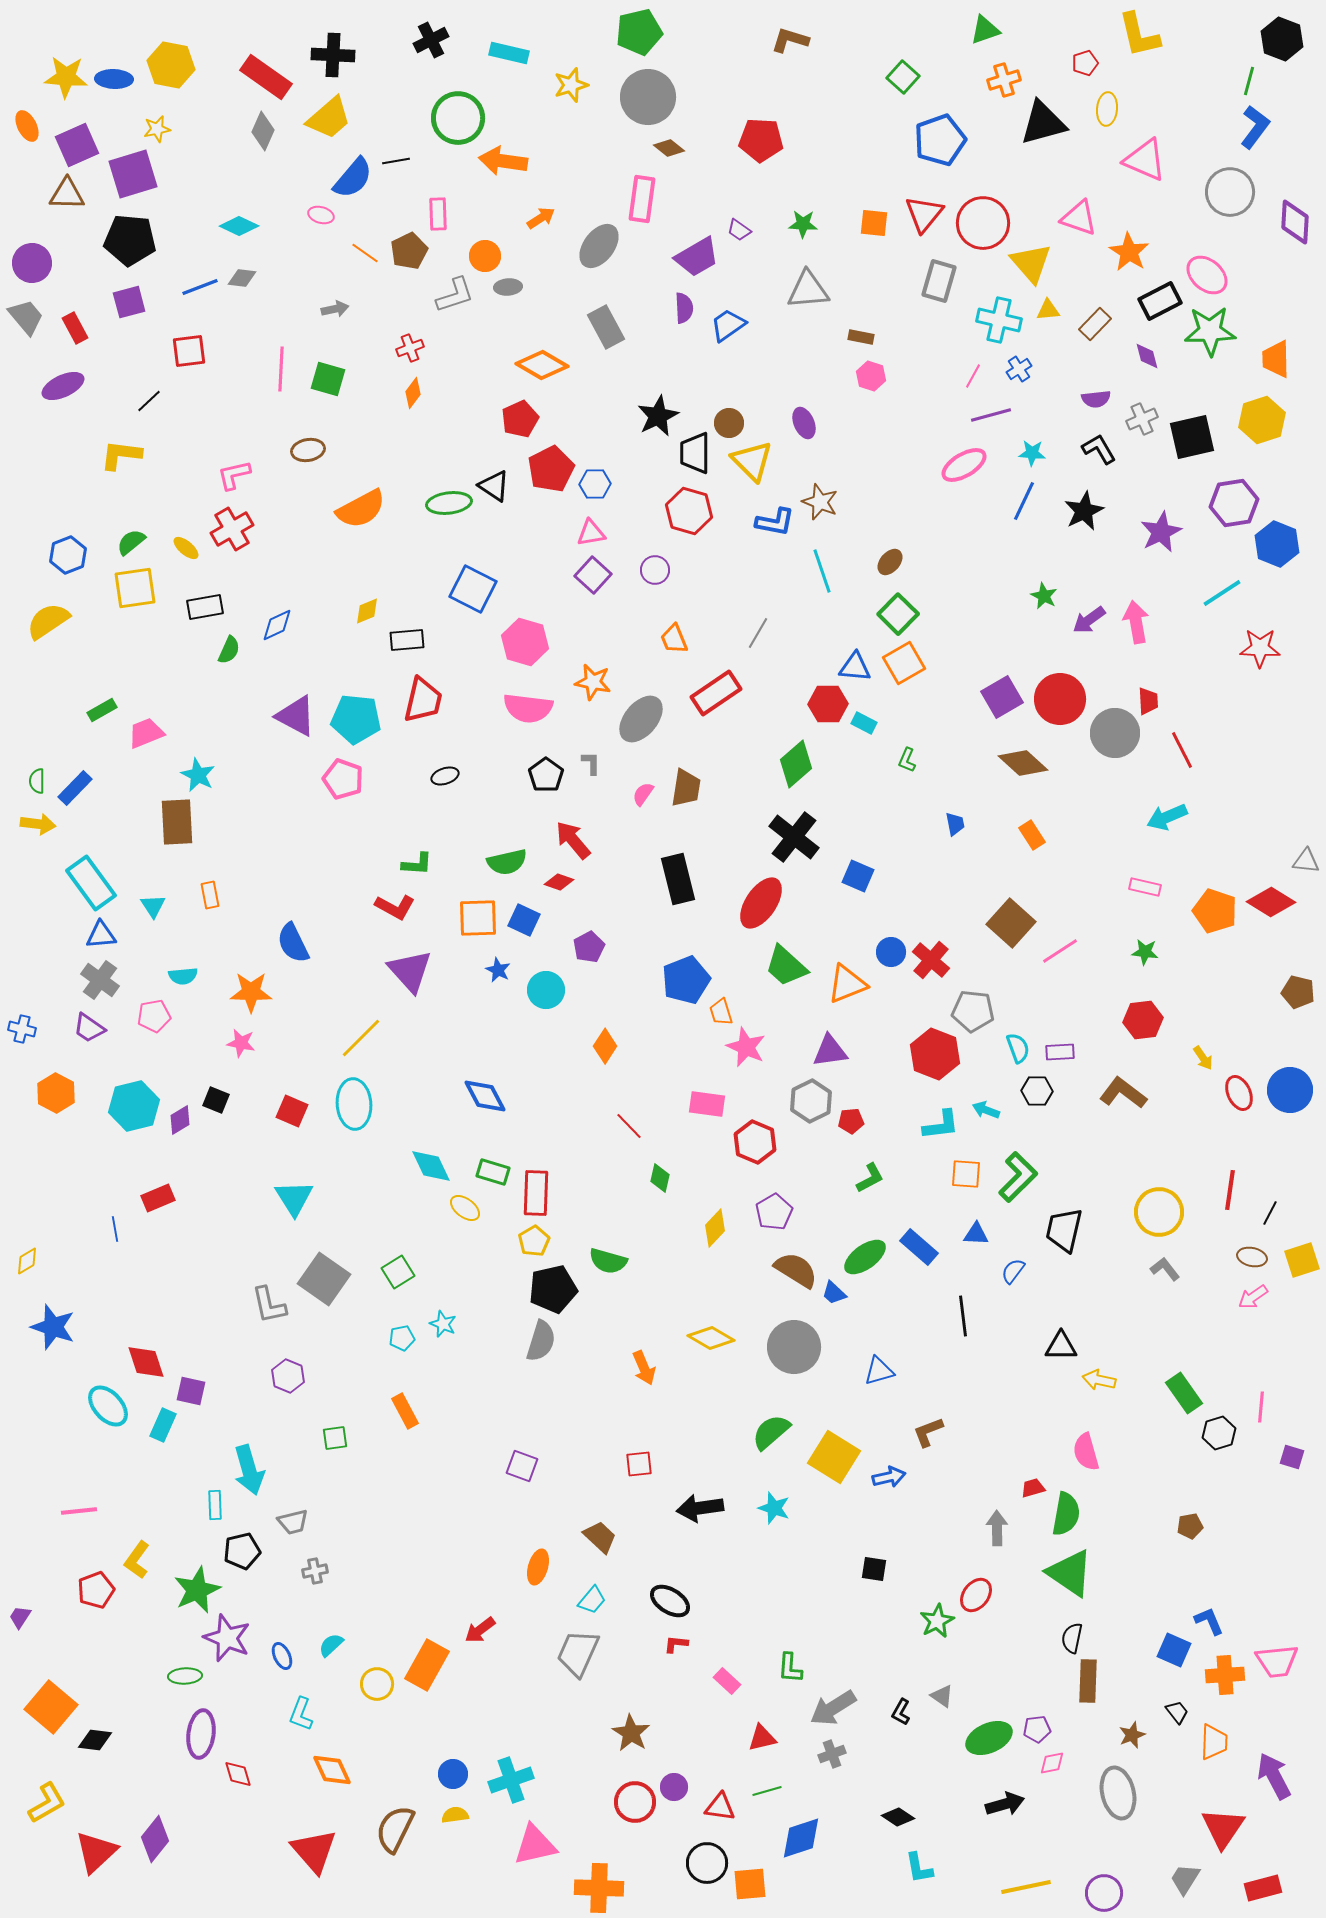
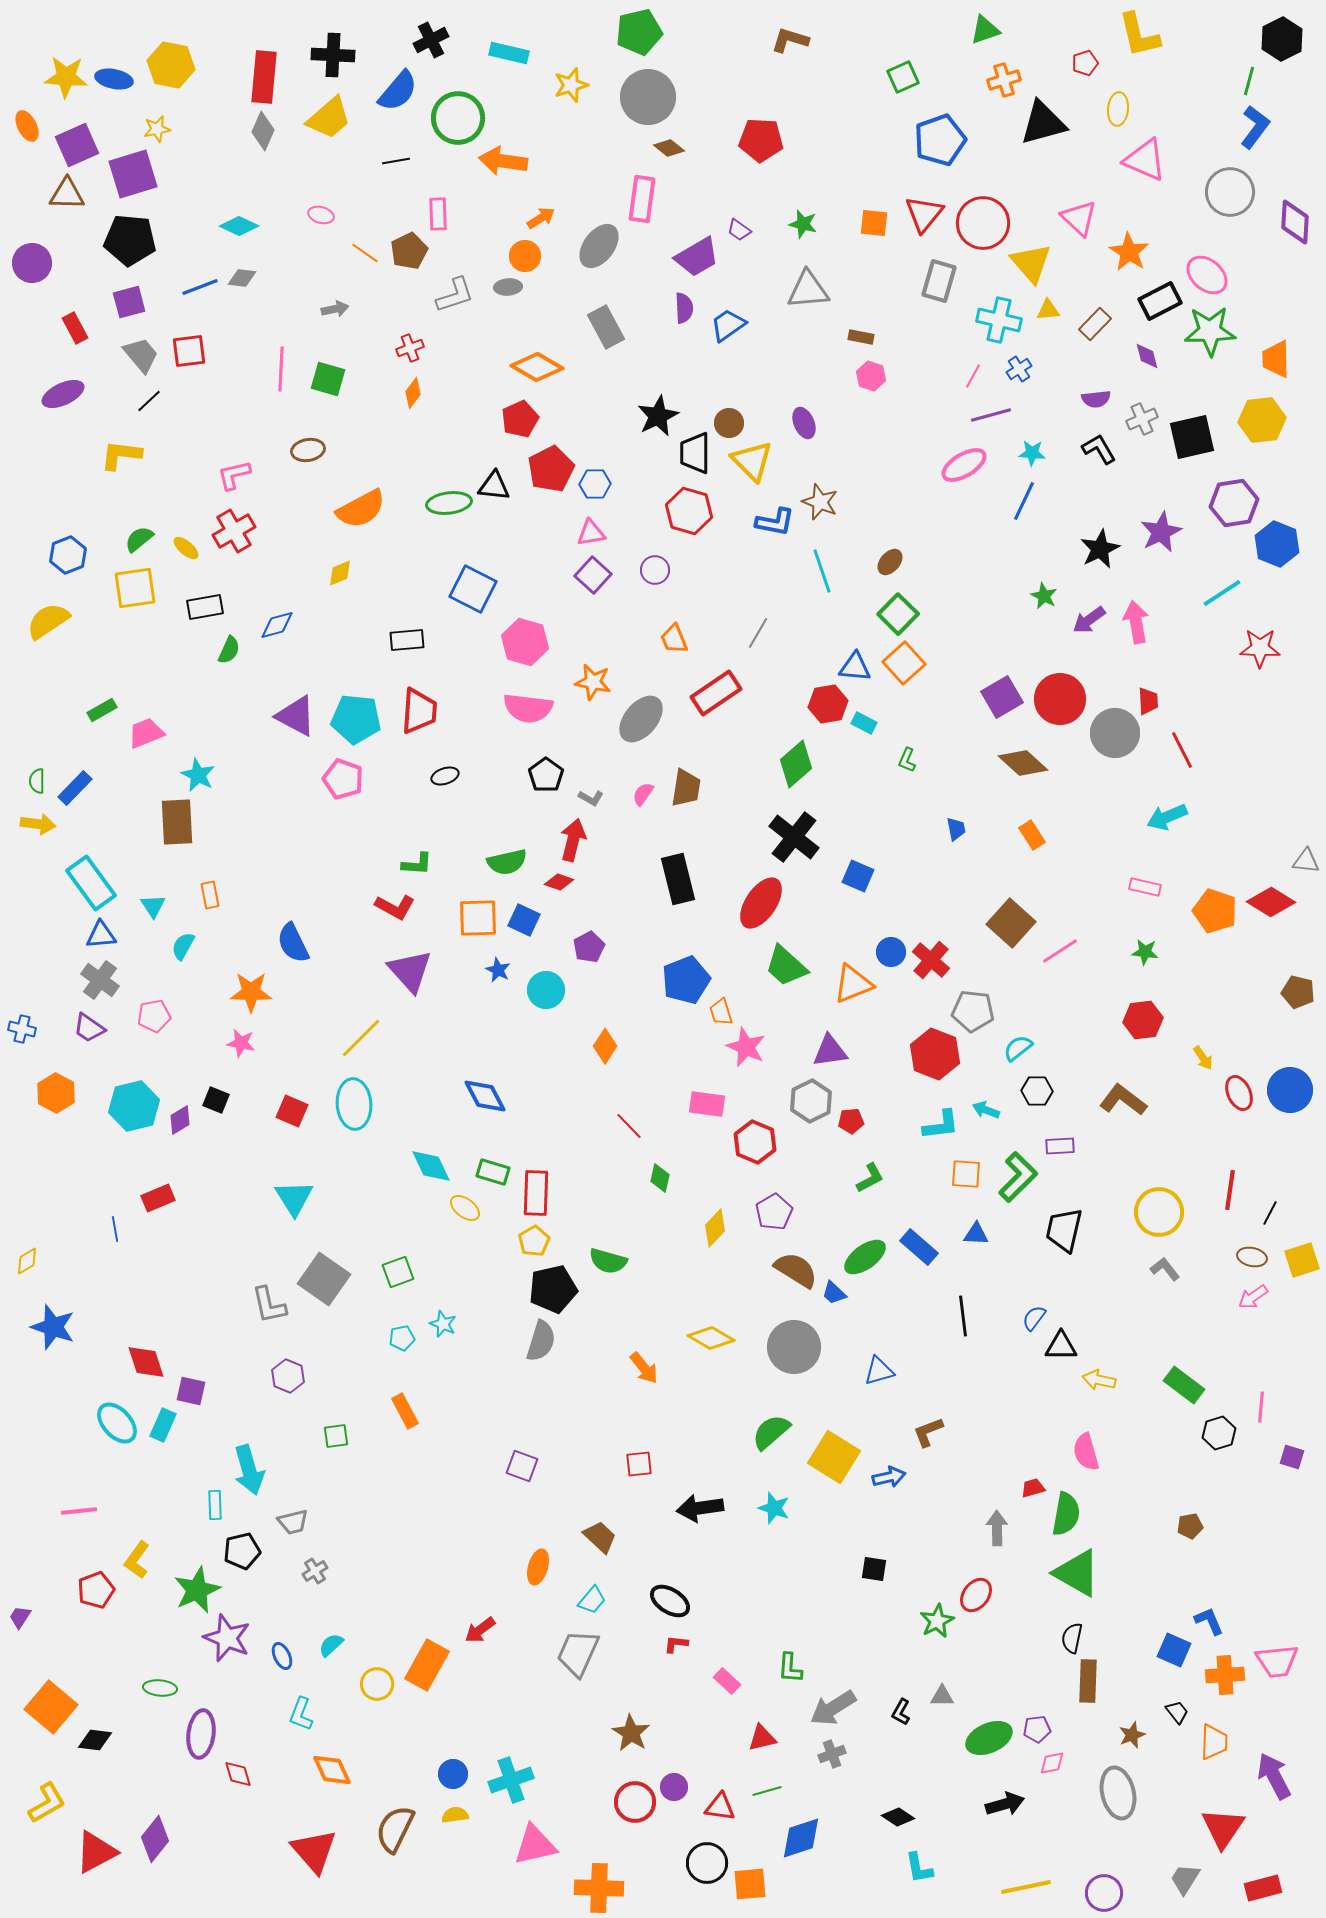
black hexagon at (1282, 39): rotated 12 degrees clockwise
red rectangle at (266, 77): moved 2 px left; rotated 60 degrees clockwise
green square at (903, 77): rotated 24 degrees clockwise
blue ellipse at (114, 79): rotated 9 degrees clockwise
yellow ellipse at (1107, 109): moved 11 px right
blue semicircle at (353, 178): moved 45 px right, 87 px up
pink triangle at (1079, 218): rotated 24 degrees clockwise
green star at (803, 224): rotated 12 degrees clockwise
orange circle at (485, 256): moved 40 px right
gray trapezoid at (26, 317): moved 115 px right, 38 px down
orange diamond at (542, 365): moved 5 px left, 2 px down
purple ellipse at (63, 386): moved 8 px down
yellow hexagon at (1262, 420): rotated 12 degrees clockwise
black triangle at (494, 486): rotated 28 degrees counterclockwise
black star at (1084, 511): moved 16 px right, 38 px down
red cross at (232, 529): moved 2 px right, 2 px down
green semicircle at (131, 542): moved 8 px right, 3 px up
yellow diamond at (367, 611): moved 27 px left, 38 px up
blue diamond at (277, 625): rotated 9 degrees clockwise
orange square at (904, 663): rotated 12 degrees counterclockwise
red trapezoid at (423, 700): moved 4 px left, 11 px down; rotated 9 degrees counterclockwise
red hexagon at (828, 704): rotated 9 degrees counterclockwise
gray L-shape at (591, 763): moved 35 px down; rotated 120 degrees clockwise
blue trapezoid at (955, 824): moved 1 px right, 5 px down
red arrow at (573, 840): rotated 54 degrees clockwise
cyan semicircle at (183, 976): moved 30 px up; rotated 124 degrees clockwise
orange triangle at (847, 984): moved 6 px right
cyan semicircle at (1018, 1048): rotated 108 degrees counterclockwise
purple rectangle at (1060, 1052): moved 94 px down
brown L-shape at (1123, 1093): moved 7 px down
blue semicircle at (1013, 1271): moved 21 px right, 47 px down
green square at (398, 1272): rotated 12 degrees clockwise
orange arrow at (644, 1368): rotated 16 degrees counterclockwise
green rectangle at (1184, 1393): moved 8 px up; rotated 18 degrees counterclockwise
cyan ellipse at (108, 1406): moved 9 px right, 17 px down
green square at (335, 1438): moved 1 px right, 2 px up
gray cross at (315, 1571): rotated 20 degrees counterclockwise
green triangle at (1070, 1573): moved 7 px right; rotated 4 degrees counterclockwise
green ellipse at (185, 1676): moved 25 px left, 12 px down; rotated 8 degrees clockwise
gray triangle at (942, 1696): rotated 35 degrees counterclockwise
red triangle at (96, 1852): rotated 15 degrees clockwise
